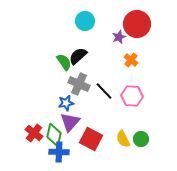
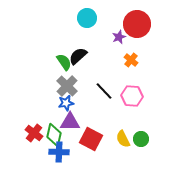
cyan circle: moved 2 px right, 3 px up
gray cross: moved 12 px left, 2 px down; rotated 20 degrees clockwise
purple triangle: rotated 50 degrees clockwise
